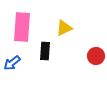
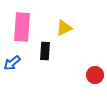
red circle: moved 1 px left, 19 px down
